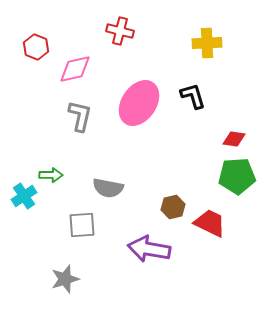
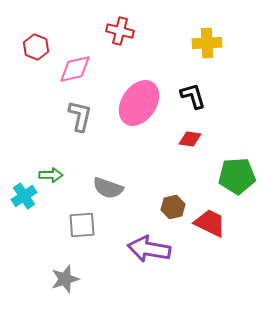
red diamond: moved 44 px left
gray semicircle: rotated 8 degrees clockwise
